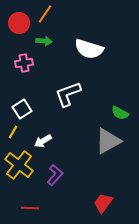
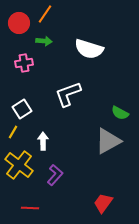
white arrow: rotated 120 degrees clockwise
